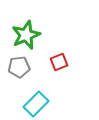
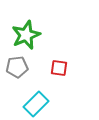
red square: moved 6 px down; rotated 30 degrees clockwise
gray pentagon: moved 2 px left
